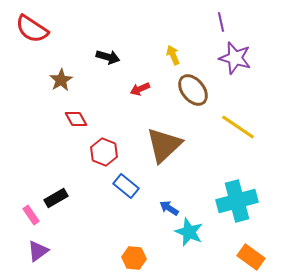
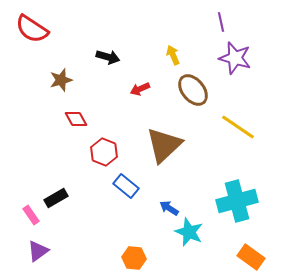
brown star: rotated 15 degrees clockwise
